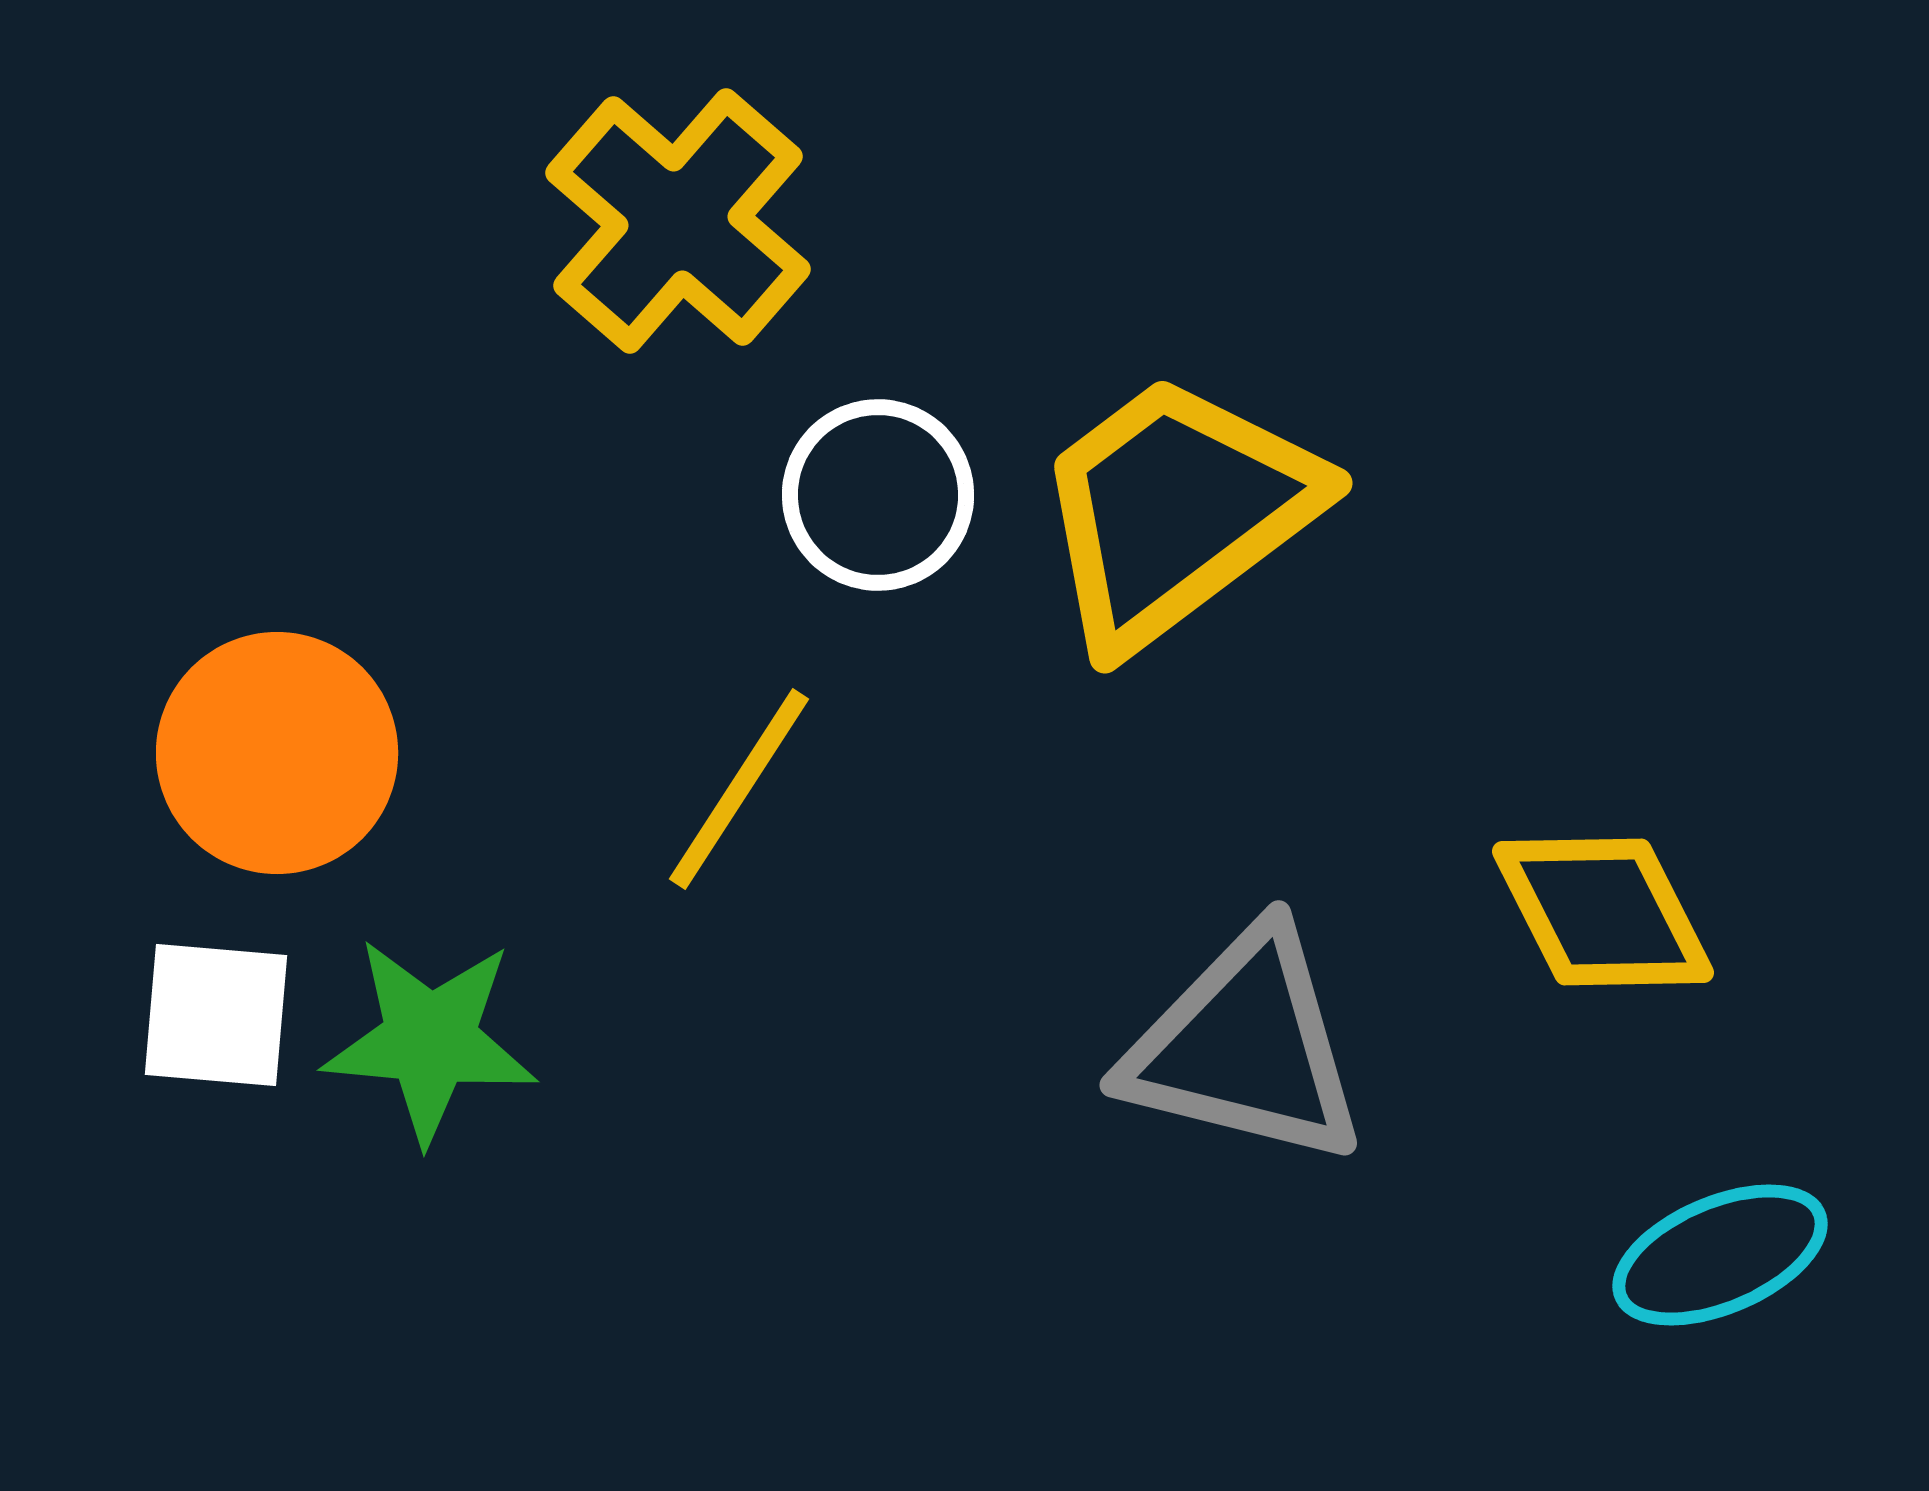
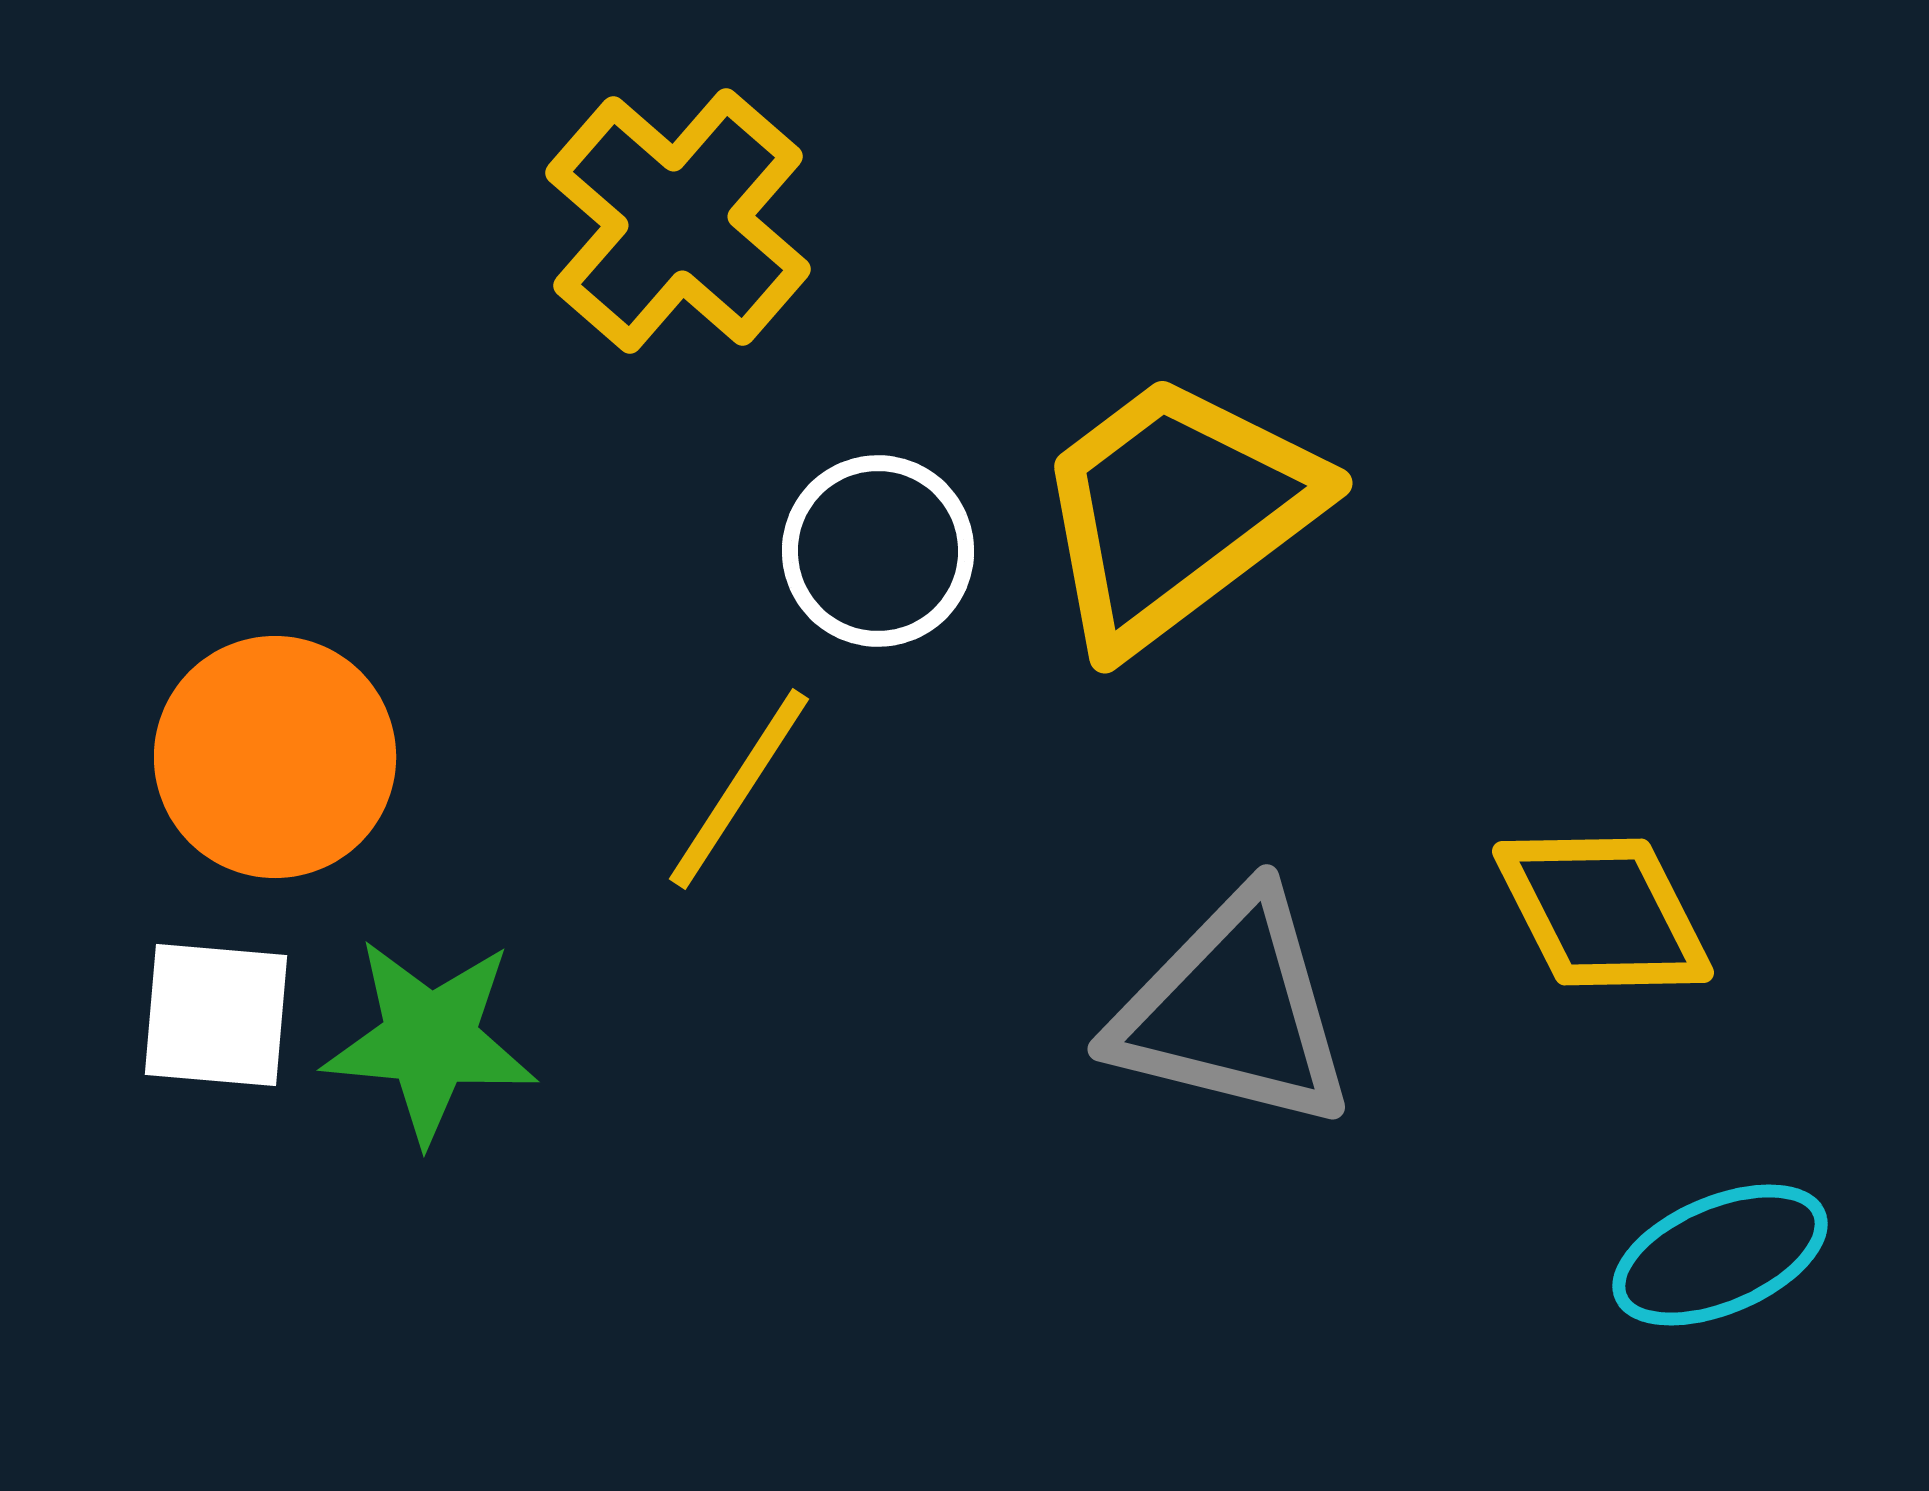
white circle: moved 56 px down
orange circle: moved 2 px left, 4 px down
gray triangle: moved 12 px left, 36 px up
